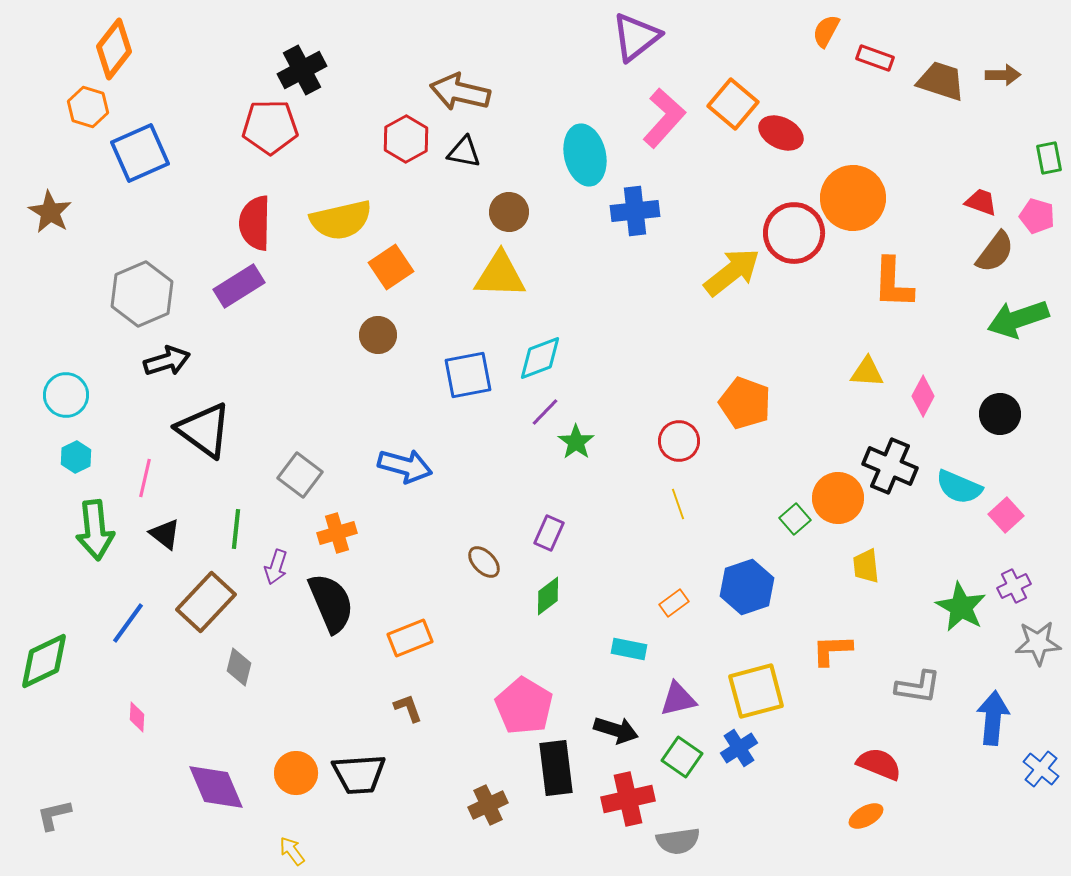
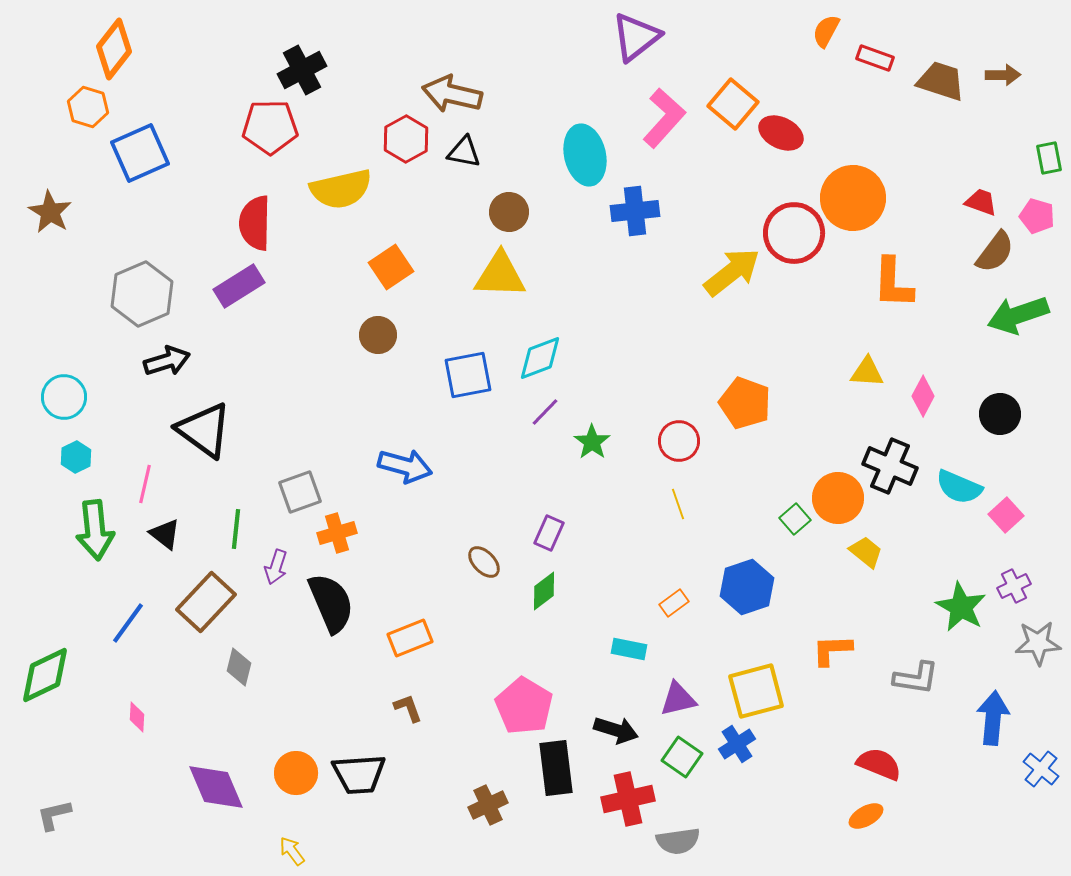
brown arrow at (460, 92): moved 8 px left, 2 px down
yellow semicircle at (341, 220): moved 31 px up
green arrow at (1018, 319): moved 4 px up
cyan circle at (66, 395): moved 2 px left, 2 px down
green star at (576, 442): moved 16 px right
gray square at (300, 475): moved 17 px down; rotated 33 degrees clockwise
pink line at (145, 478): moved 6 px down
yellow trapezoid at (866, 566): moved 14 px up; rotated 135 degrees clockwise
green diamond at (548, 596): moved 4 px left, 5 px up
green diamond at (44, 661): moved 1 px right, 14 px down
gray L-shape at (918, 687): moved 2 px left, 9 px up
blue cross at (739, 748): moved 2 px left, 4 px up
